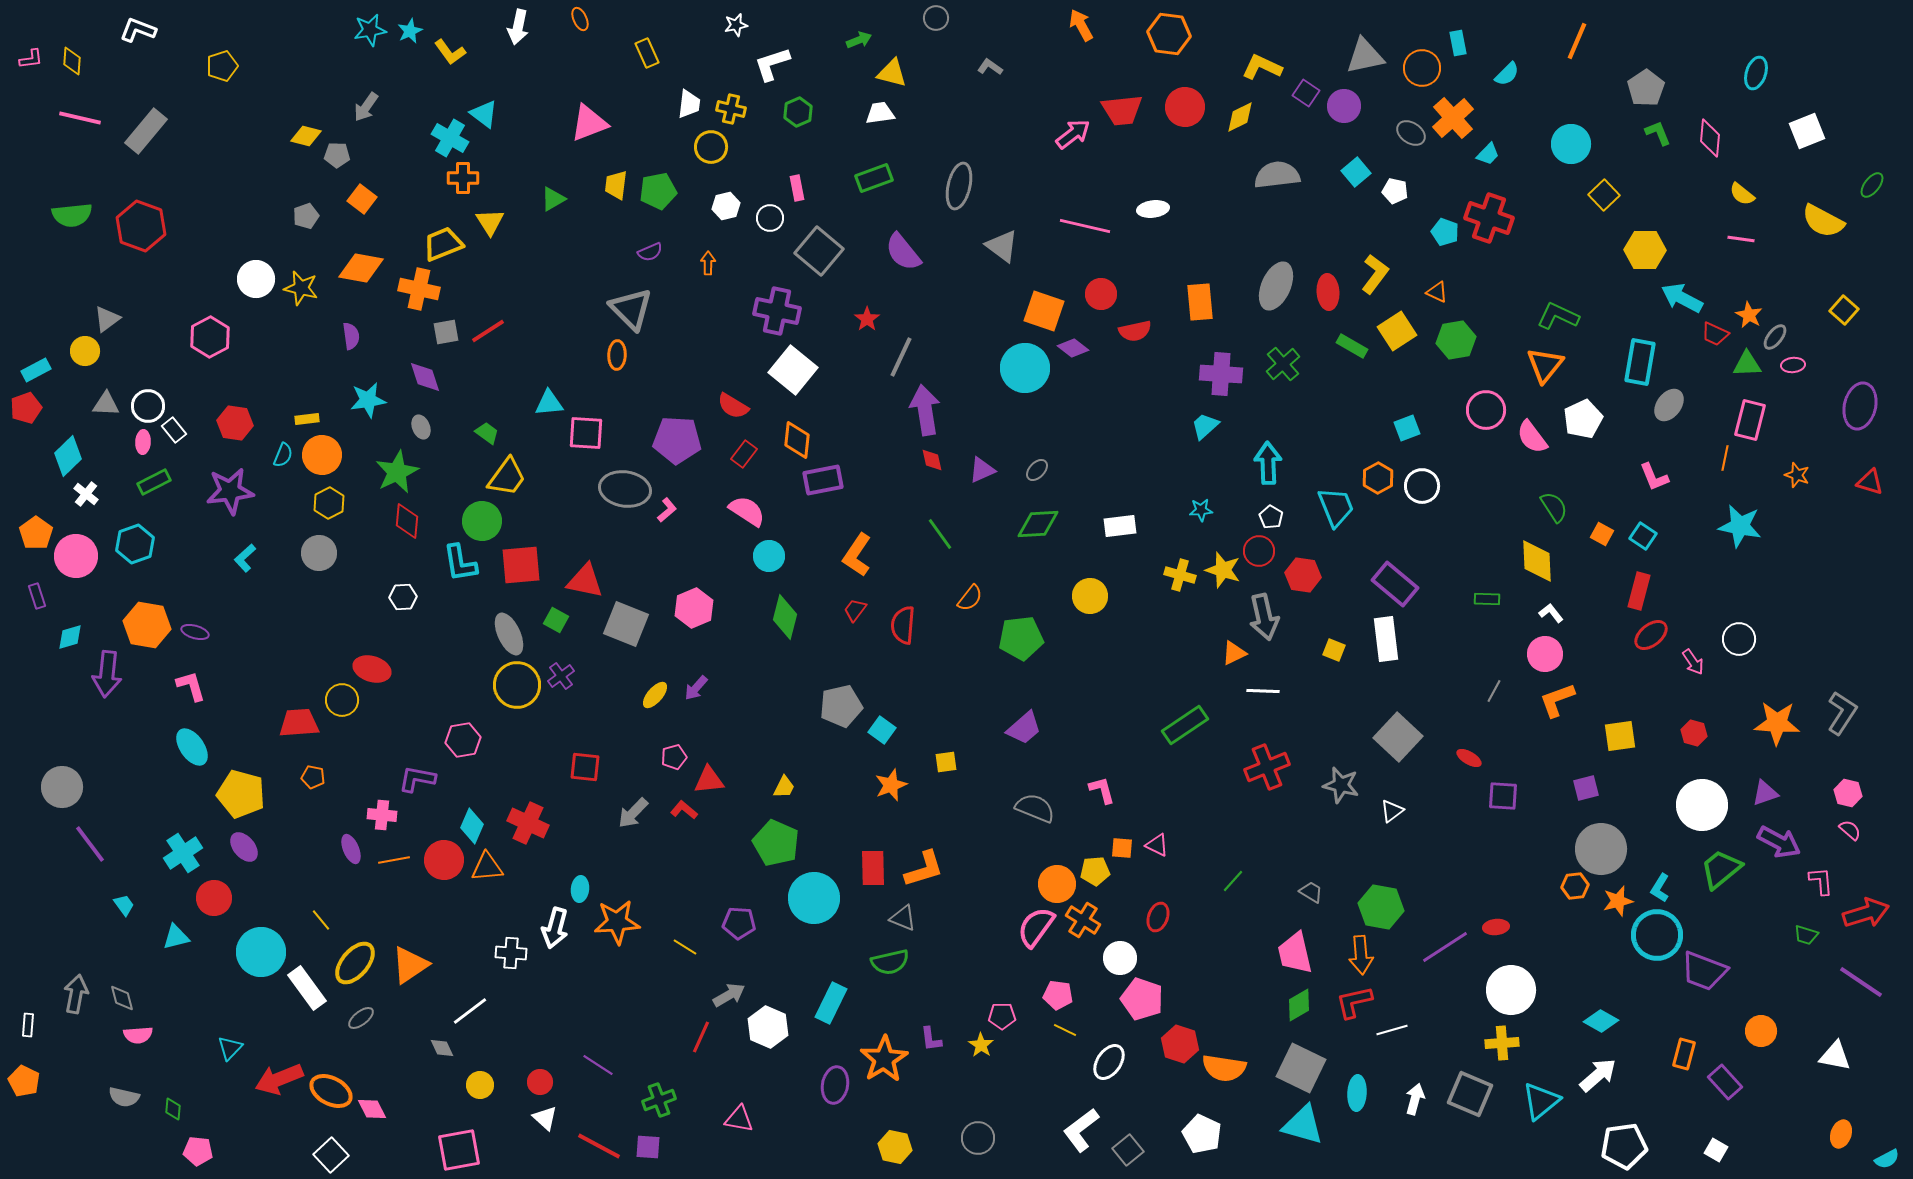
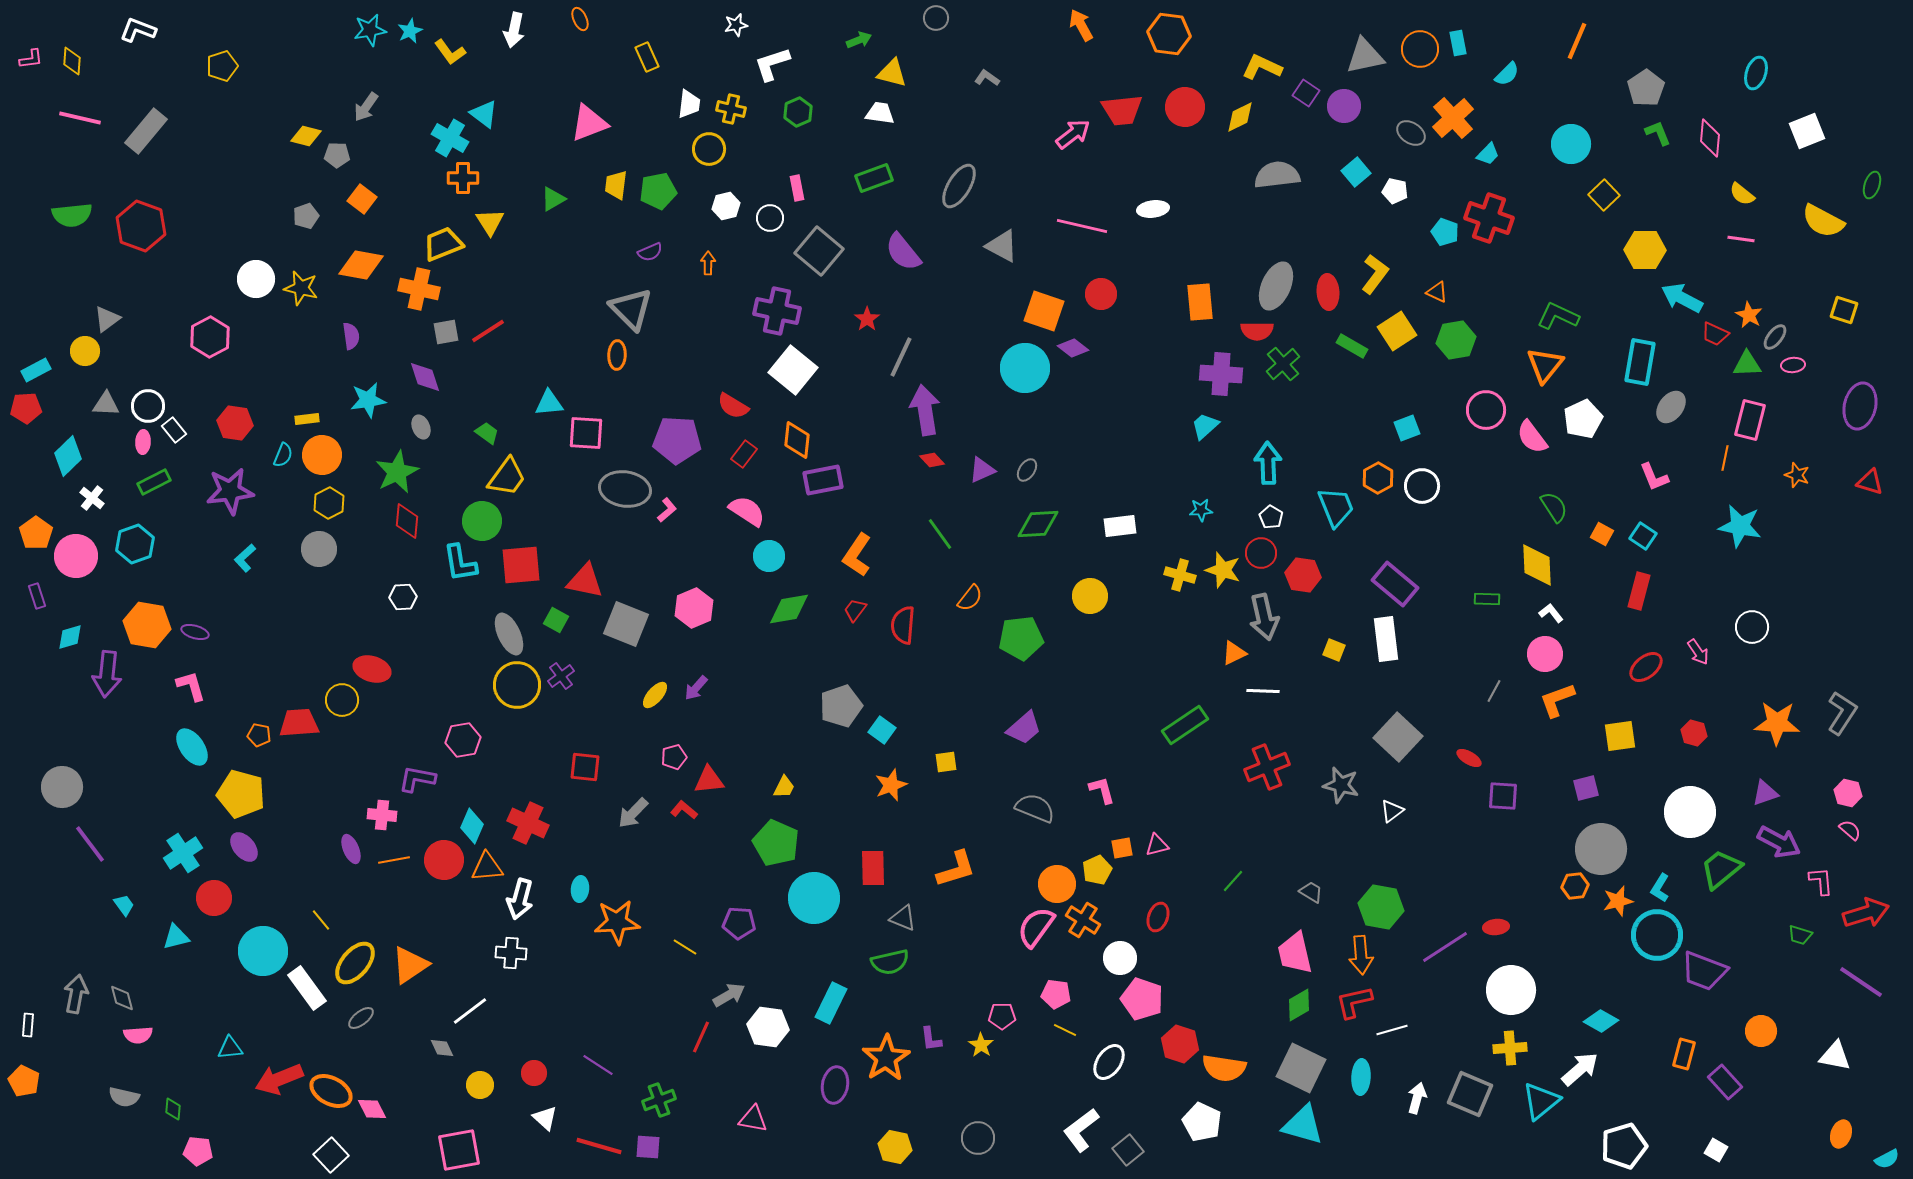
white arrow at (518, 27): moved 4 px left, 3 px down
yellow rectangle at (647, 53): moved 4 px down
gray L-shape at (990, 67): moved 3 px left, 11 px down
orange circle at (1422, 68): moved 2 px left, 19 px up
white trapezoid at (880, 113): rotated 16 degrees clockwise
yellow circle at (711, 147): moved 2 px left, 2 px down
green ellipse at (1872, 185): rotated 20 degrees counterclockwise
gray ellipse at (959, 186): rotated 18 degrees clockwise
pink line at (1085, 226): moved 3 px left
gray triangle at (1002, 246): rotated 9 degrees counterclockwise
orange diamond at (361, 268): moved 3 px up
yellow square at (1844, 310): rotated 24 degrees counterclockwise
red semicircle at (1135, 331): moved 122 px right; rotated 12 degrees clockwise
gray ellipse at (1669, 405): moved 2 px right, 2 px down
red pentagon at (26, 408): rotated 16 degrees clockwise
red diamond at (932, 460): rotated 30 degrees counterclockwise
gray ellipse at (1037, 470): moved 10 px left; rotated 10 degrees counterclockwise
white cross at (86, 494): moved 6 px right, 4 px down
red circle at (1259, 551): moved 2 px right, 2 px down
gray circle at (319, 553): moved 4 px up
yellow diamond at (1537, 561): moved 4 px down
green diamond at (785, 617): moved 4 px right, 8 px up; rotated 66 degrees clockwise
red ellipse at (1651, 635): moved 5 px left, 32 px down
white circle at (1739, 639): moved 13 px right, 12 px up
pink arrow at (1693, 662): moved 5 px right, 10 px up
gray pentagon at (841, 706): rotated 6 degrees counterclockwise
orange pentagon at (313, 777): moved 54 px left, 42 px up
white circle at (1702, 805): moved 12 px left, 7 px down
pink triangle at (1157, 845): rotated 40 degrees counterclockwise
orange square at (1122, 848): rotated 15 degrees counterclockwise
orange L-shape at (924, 869): moved 32 px right
yellow pentagon at (1095, 871): moved 2 px right, 1 px up; rotated 20 degrees counterclockwise
white arrow at (555, 928): moved 35 px left, 29 px up
green trapezoid at (1806, 935): moved 6 px left
cyan circle at (261, 952): moved 2 px right, 1 px up
pink pentagon at (1058, 995): moved 2 px left, 1 px up
white hexagon at (768, 1027): rotated 15 degrees counterclockwise
yellow cross at (1502, 1043): moved 8 px right, 5 px down
cyan triangle at (230, 1048): rotated 40 degrees clockwise
orange star at (884, 1059): moved 2 px right, 1 px up
white arrow at (1598, 1075): moved 18 px left, 6 px up
red circle at (540, 1082): moved 6 px left, 9 px up
cyan ellipse at (1357, 1093): moved 4 px right, 16 px up
white arrow at (1415, 1099): moved 2 px right, 1 px up
pink triangle at (739, 1119): moved 14 px right
white pentagon at (1202, 1134): moved 12 px up
red line at (599, 1146): rotated 12 degrees counterclockwise
white pentagon at (1624, 1146): rotated 9 degrees counterclockwise
